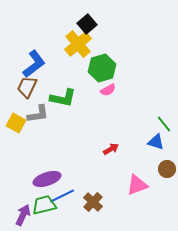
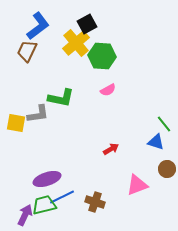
black square: rotated 12 degrees clockwise
yellow cross: moved 2 px left, 1 px up
blue L-shape: moved 4 px right, 38 px up
green hexagon: moved 12 px up; rotated 20 degrees clockwise
brown trapezoid: moved 36 px up
green L-shape: moved 2 px left
yellow square: rotated 18 degrees counterclockwise
blue line: moved 1 px down
brown cross: moved 2 px right; rotated 24 degrees counterclockwise
purple arrow: moved 2 px right
